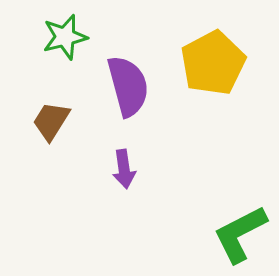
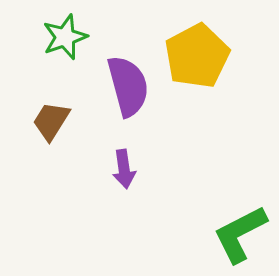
green star: rotated 6 degrees counterclockwise
yellow pentagon: moved 16 px left, 7 px up
